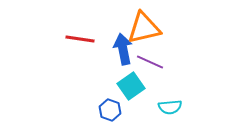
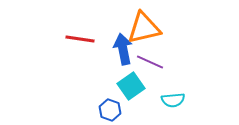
cyan semicircle: moved 3 px right, 7 px up
